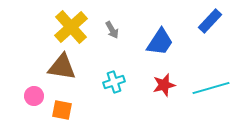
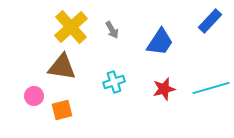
red star: moved 4 px down
orange square: rotated 25 degrees counterclockwise
